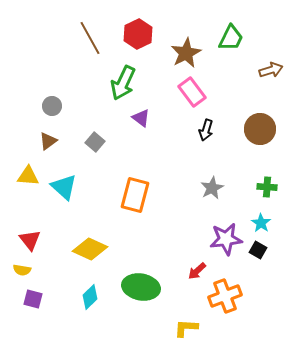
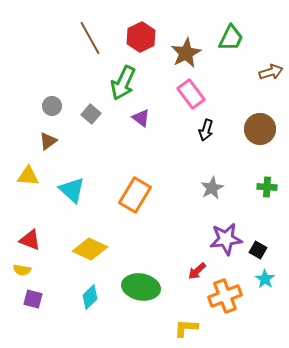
red hexagon: moved 3 px right, 3 px down
brown arrow: moved 2 px down
pink rectangle: moved 1 px left, 2 px down
gray square: moved 4 px left, 28 px up
cyan triangle: moved 8 px right, 3 px down
orange rectangle: rotated 16 degrees clockwise
cyan star: moved 4 px right, 56 px down
red triangle: rotated 30 degrees counterclockwise
